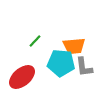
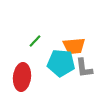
gray L-shape: moved 1 px down
red ellipse: rotated 44 degrees counterclockwise
